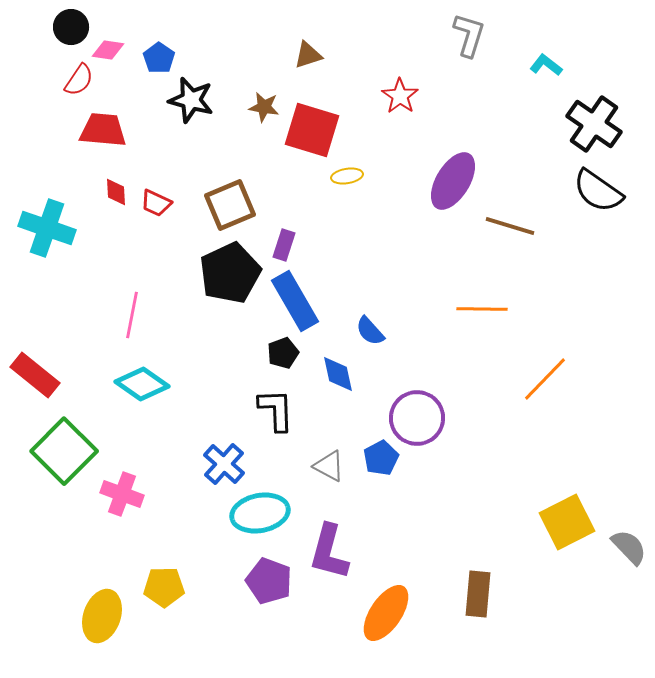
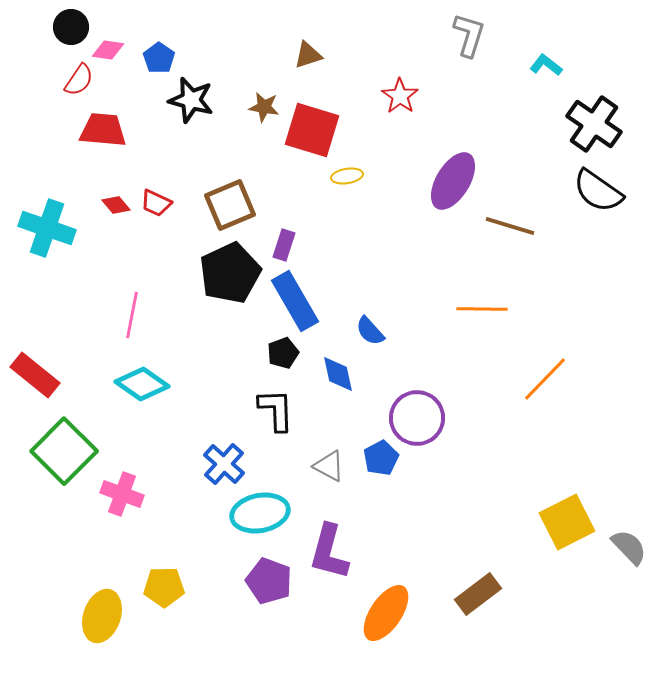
red diamond at (116, 192): moved 13 px down; rotated 36 degrees counterclockwise
brown rectangle at (478, 594): rotated 48 degrees clockwise
